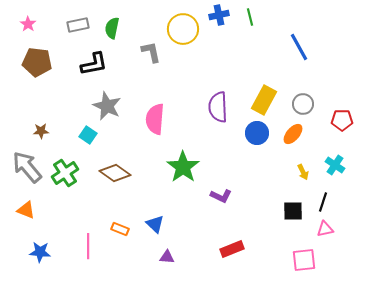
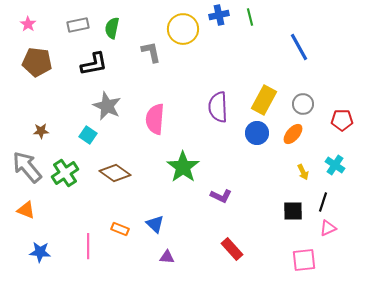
pink triangle: moved 3 px right, 1 px up; rotated 12 degrees counterclockwise
red rectangle: rotated 70 degrees clockwise
